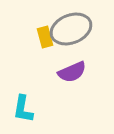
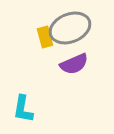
gray ellipse: moved 1 px left, 1 px up
purple semicircle: moved 2 px right, 8 px up
